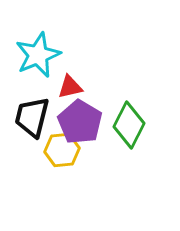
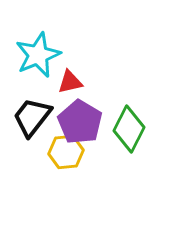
red triangle: moved 5 px up
black trapezoid: rotated 24 degrees clockwise
green diamond: moved 4 px down
yellow hexagon: moved 4 px right, 2 px down
